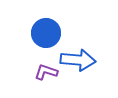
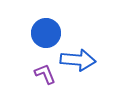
purple L-shape: moved 1 px left, 2 px down; rotated 50 degrees clockwise
